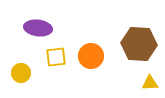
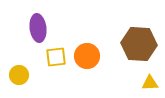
purple ellipse: rotated 76 degrees clockwise
orange circle: moved 4 px left
yellow circle: moved 2 px left, 2 px down
